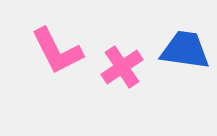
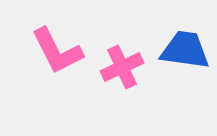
pink cross: rotated 9 degrees clockwise
